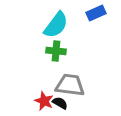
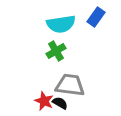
blue rectangle: moved 4 px down; rotated 30 degrees counterclockwise
cyan semicircle: moved 5 px right, 1 px up; rotated 44 degrees clockwise
green cross: rotated 36 degrees counterclockwise
